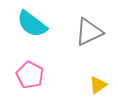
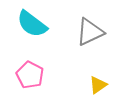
gray triangle: moved 1 px right
